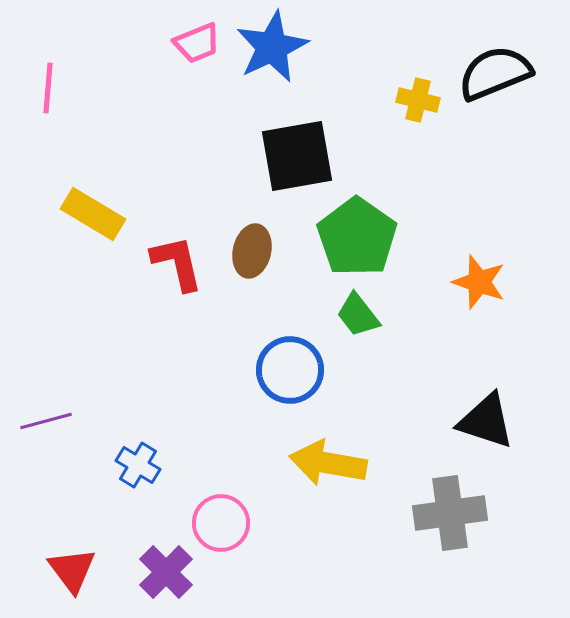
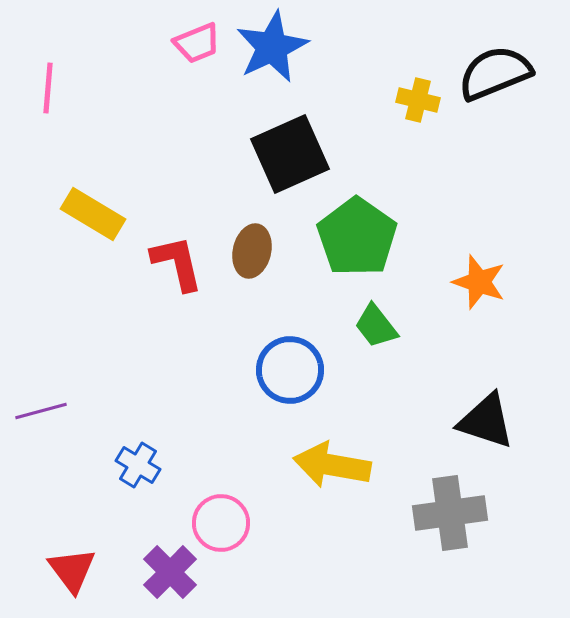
black square: moved 7 px left, 2 px up; rotated 14 degrees counterclockwise
green trapezoid: moved 18 px right, 11 px down
purple line: moved 5 px left, 10 px up
yellow arrow: moved 4 px right, 2 px down
purple cross: moved 4 px right
